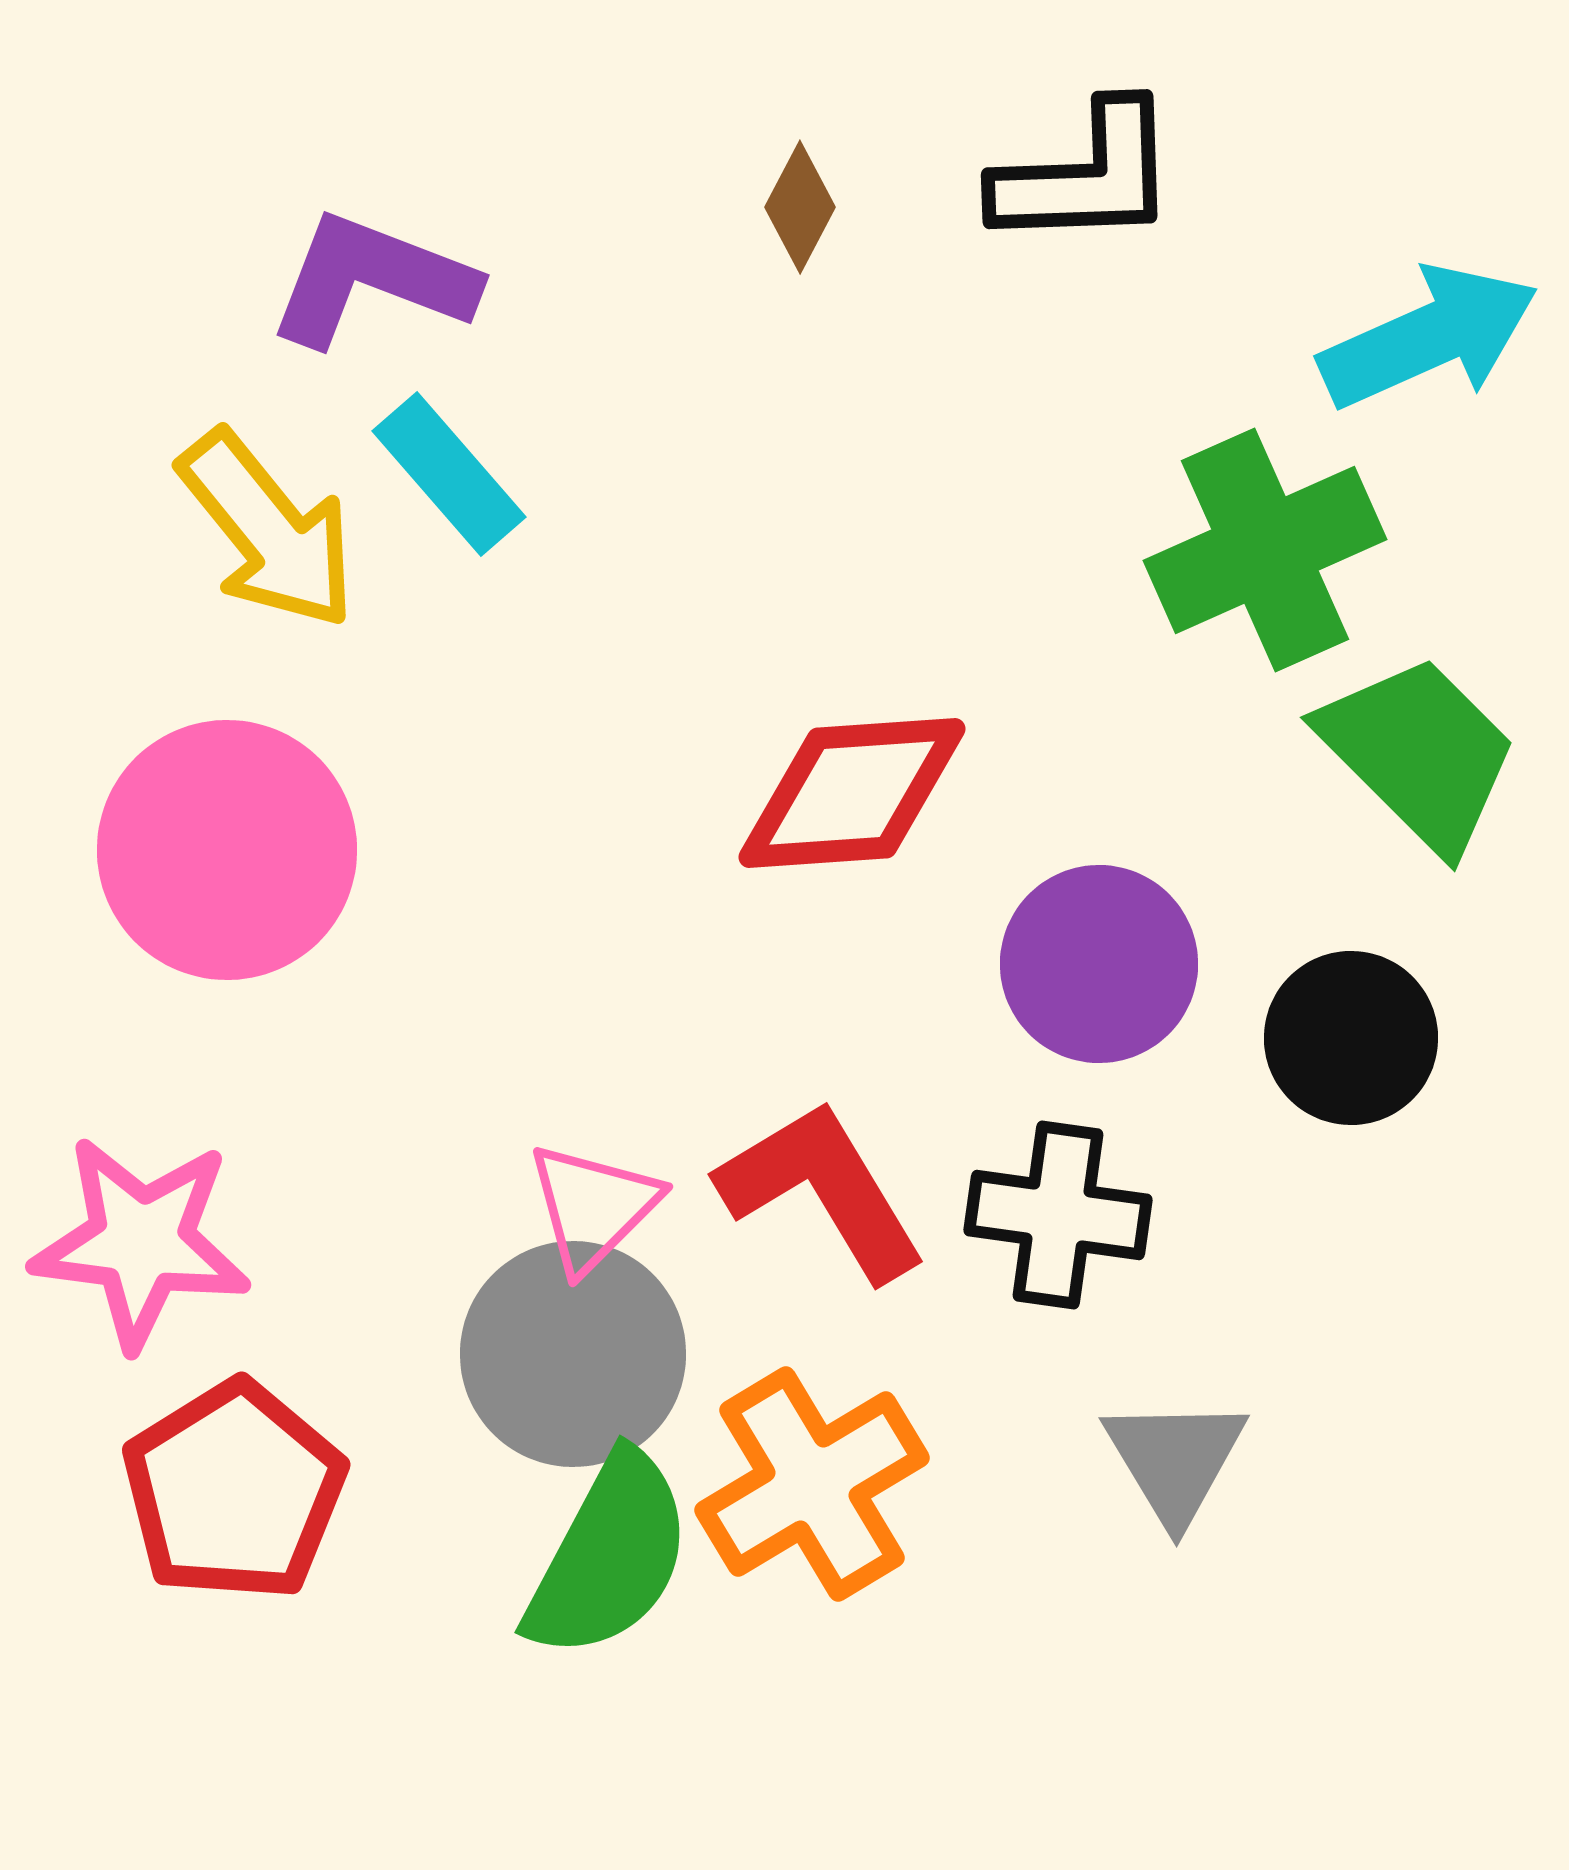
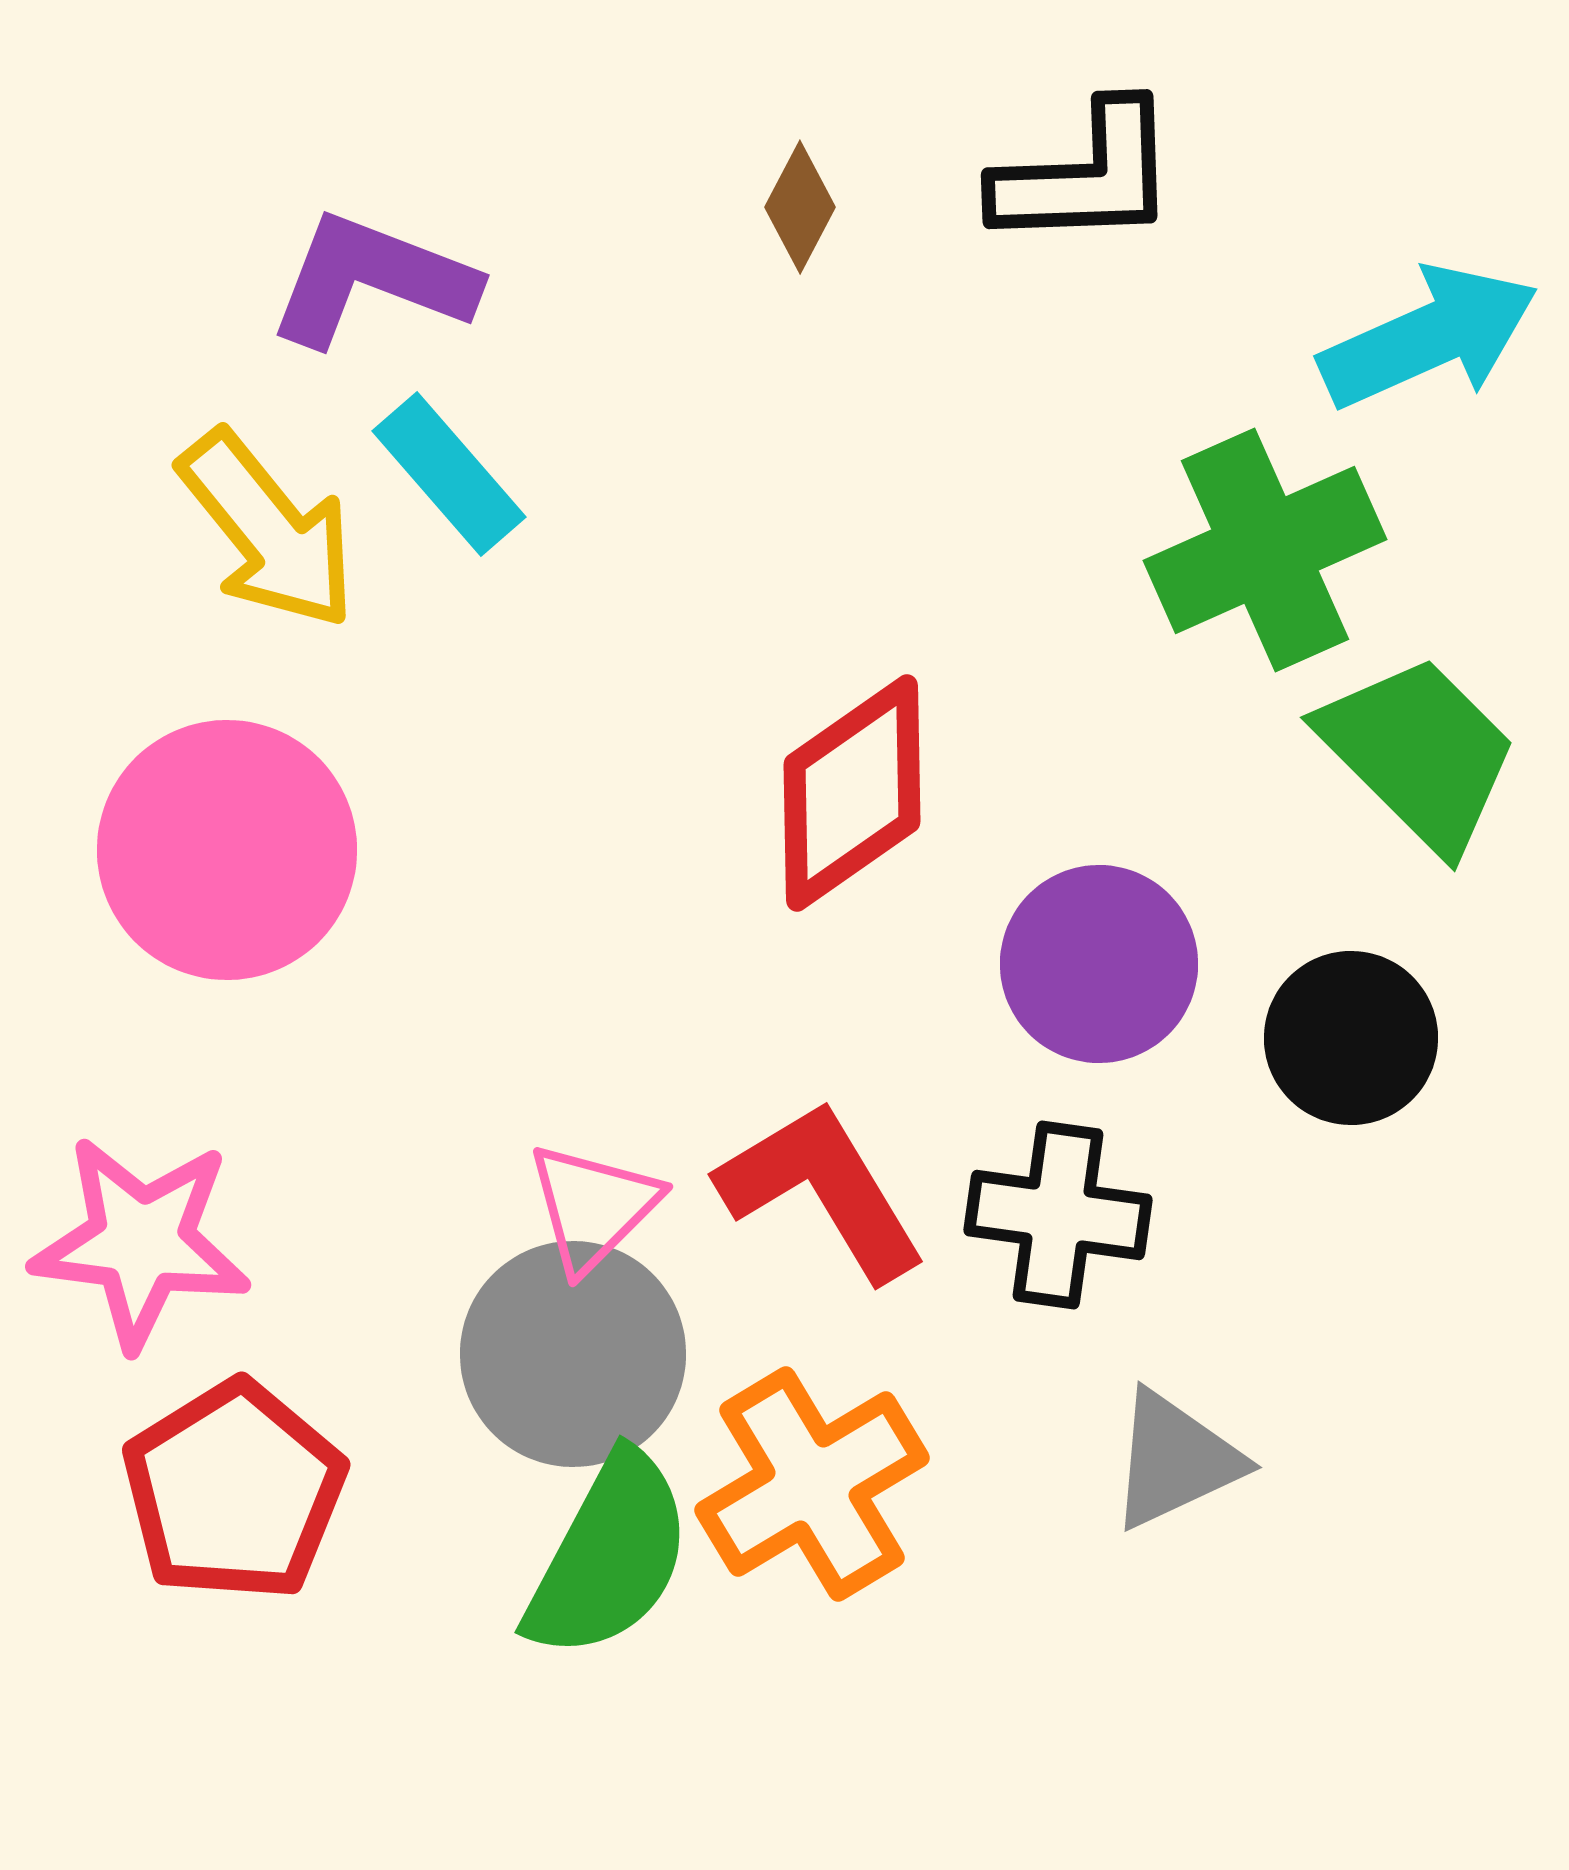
red diamond: rotated 31 degrees counterclockwise
gray triangle: rotated 36 degrees clockwise
